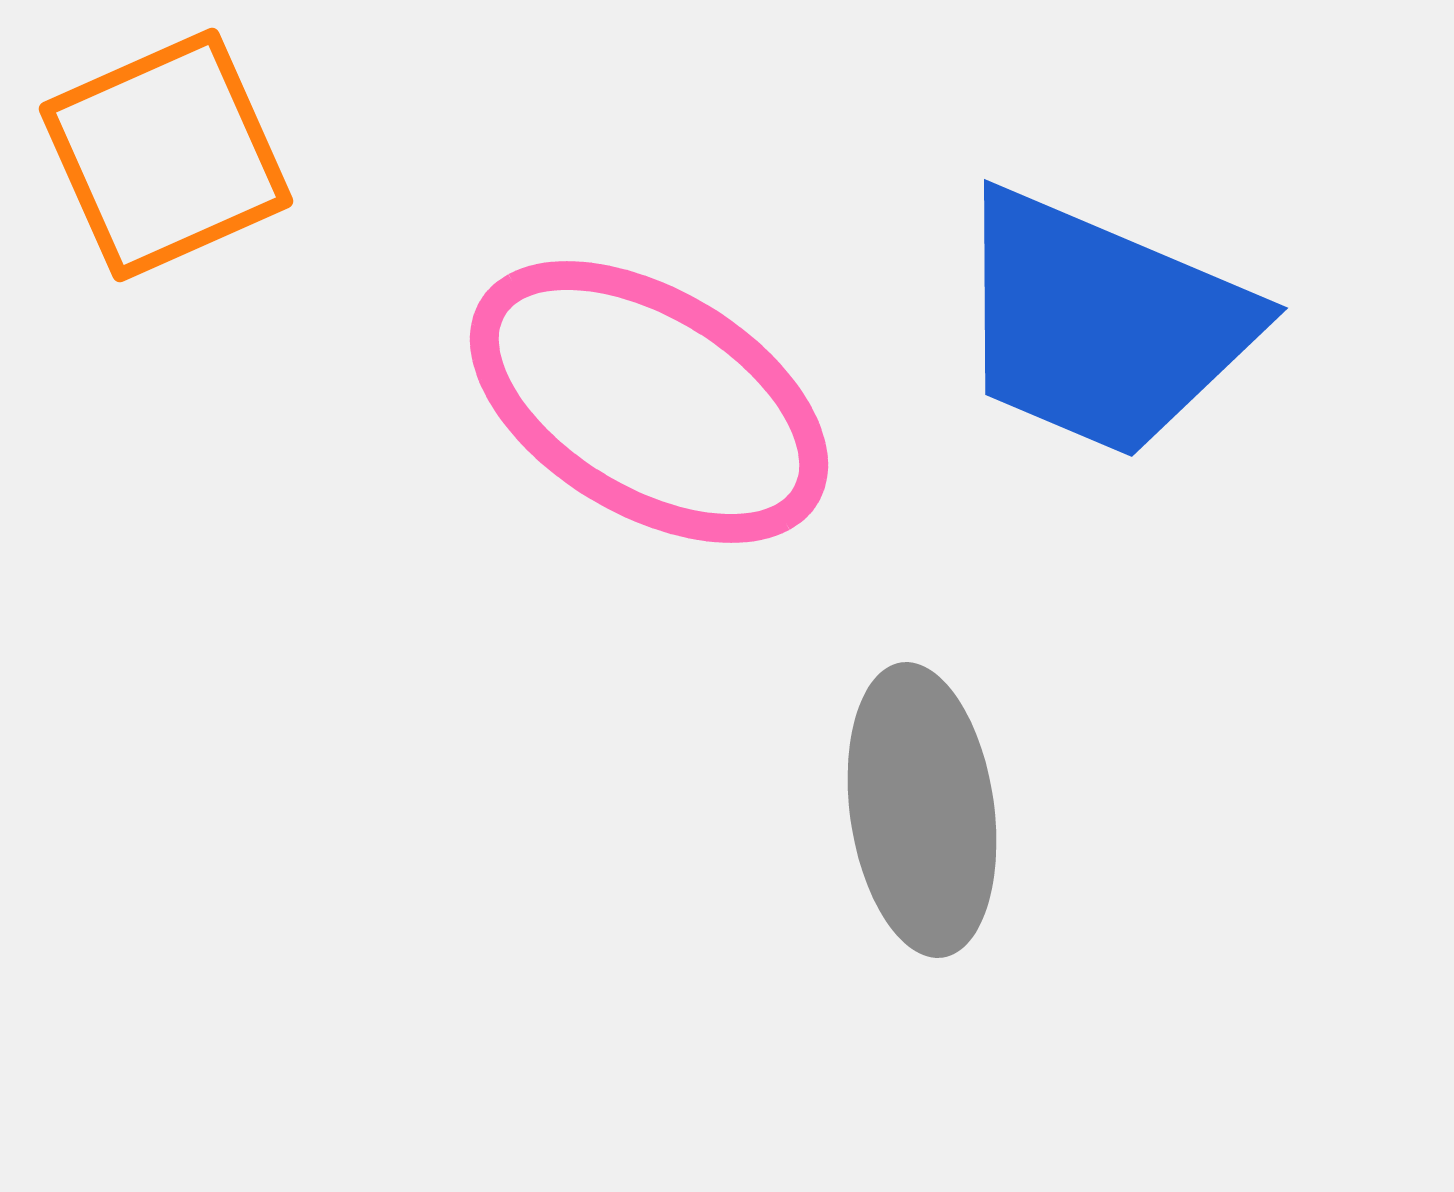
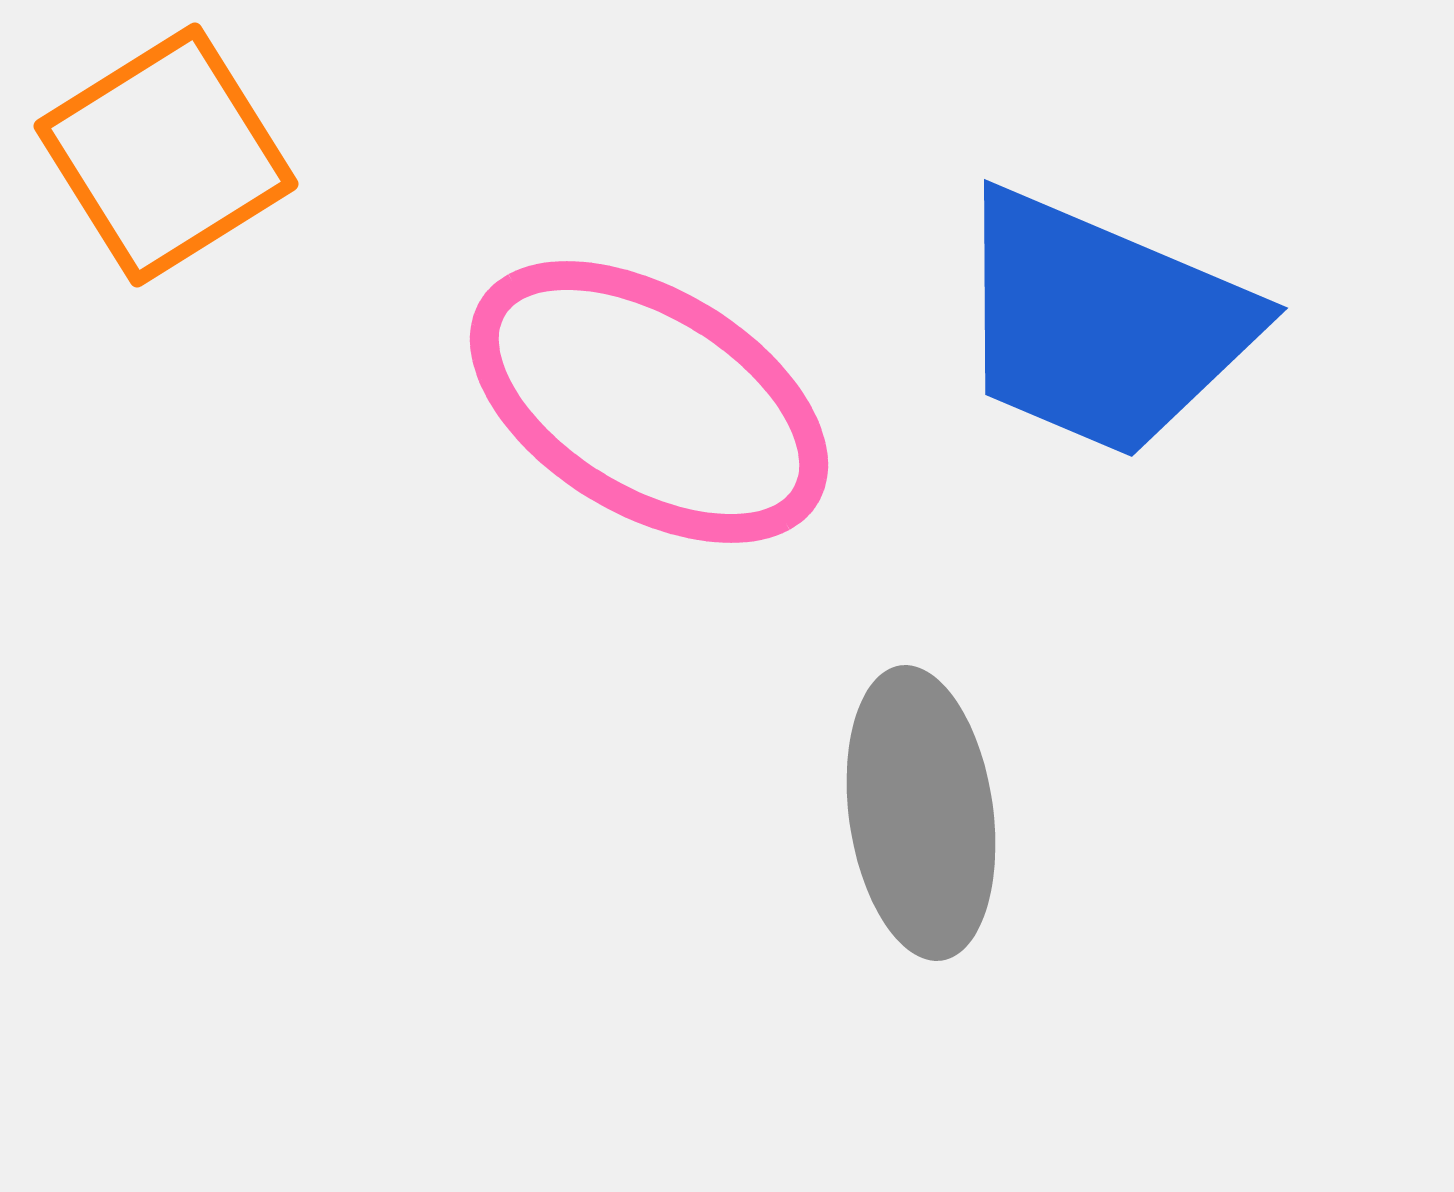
orange square: rotated 8 degrees counterclockwise
gray ellipse: moved 1 px left, 3 px down
